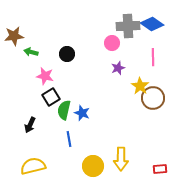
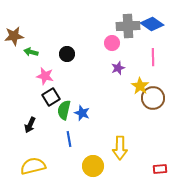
yellow arrow: moved 1 px left, 11 px up
